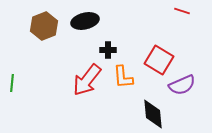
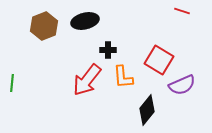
black diamond: moved 6 px left, 4 px up; rotated 44 degrees clockwise
